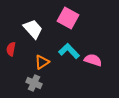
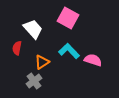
red semicircle: moved 6 px right, 1 px up
gray cross: moved 2 px up; rotated 28 degrees clockwise
